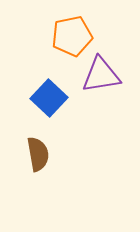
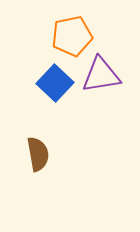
blue square: moved 6 px right, 15 px up
